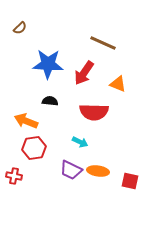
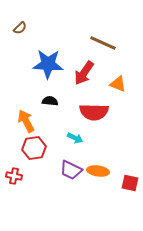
orange arrow: rotated 40 degrees clockwise
cyan arrow: moved 5 px left, 4 px up
red square: moved 2 px down
